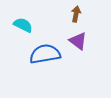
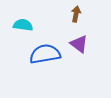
cyan semicircle: rotated 18 degrees counterclockwise
purple triangle: moved 1 px right, 3 px down
